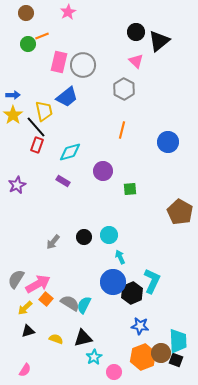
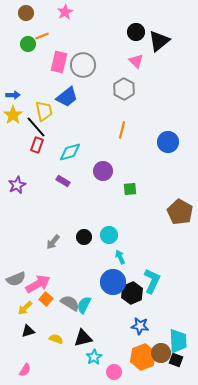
pink star at (68, 12): moved 3 px left
gray semicircle at (16, 279): rotated 144 degrees counterclockwise
